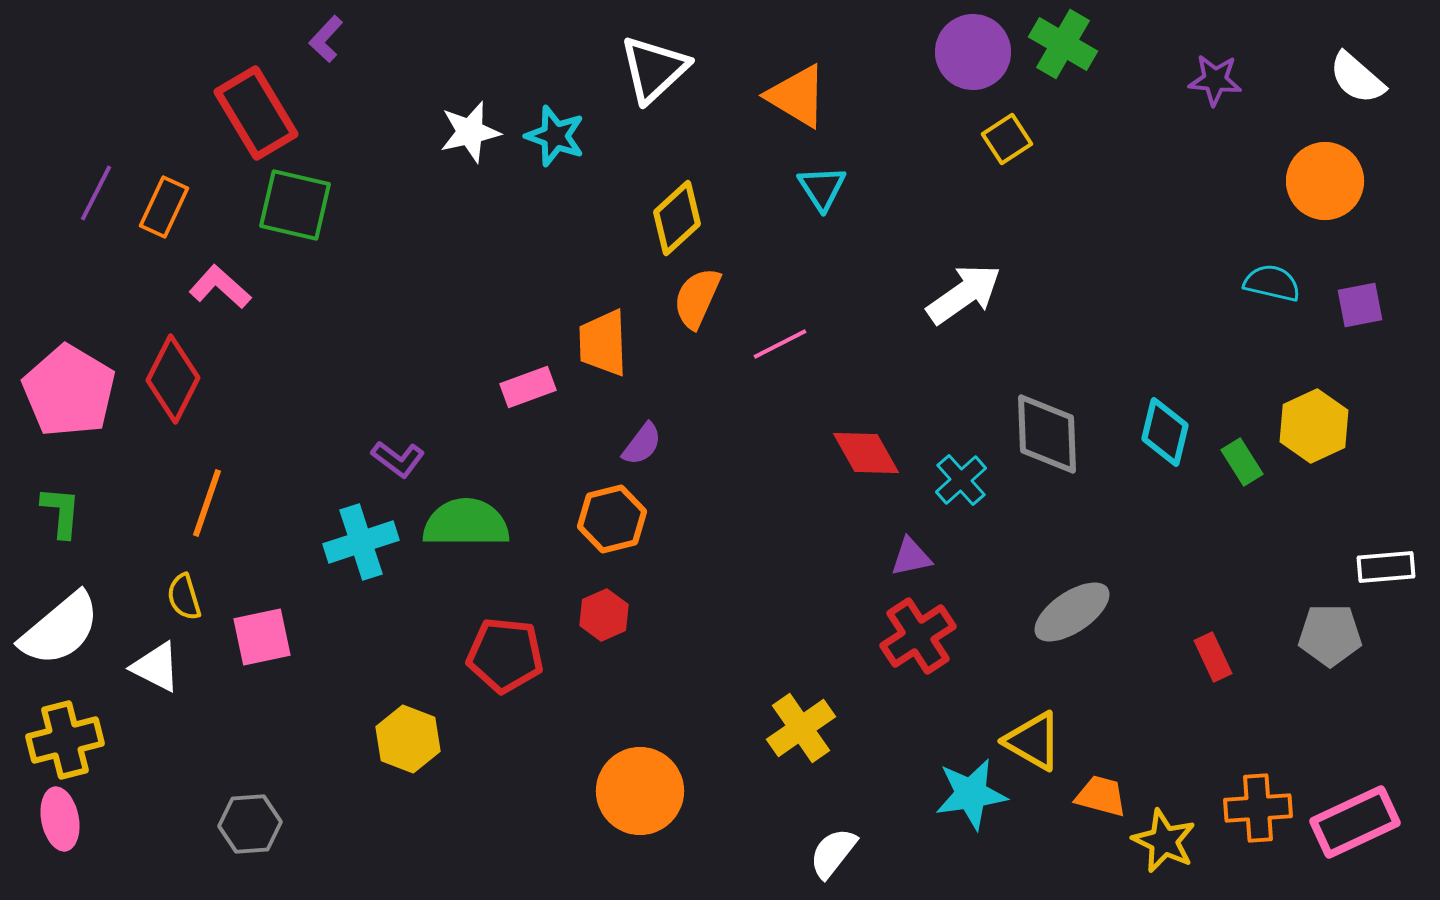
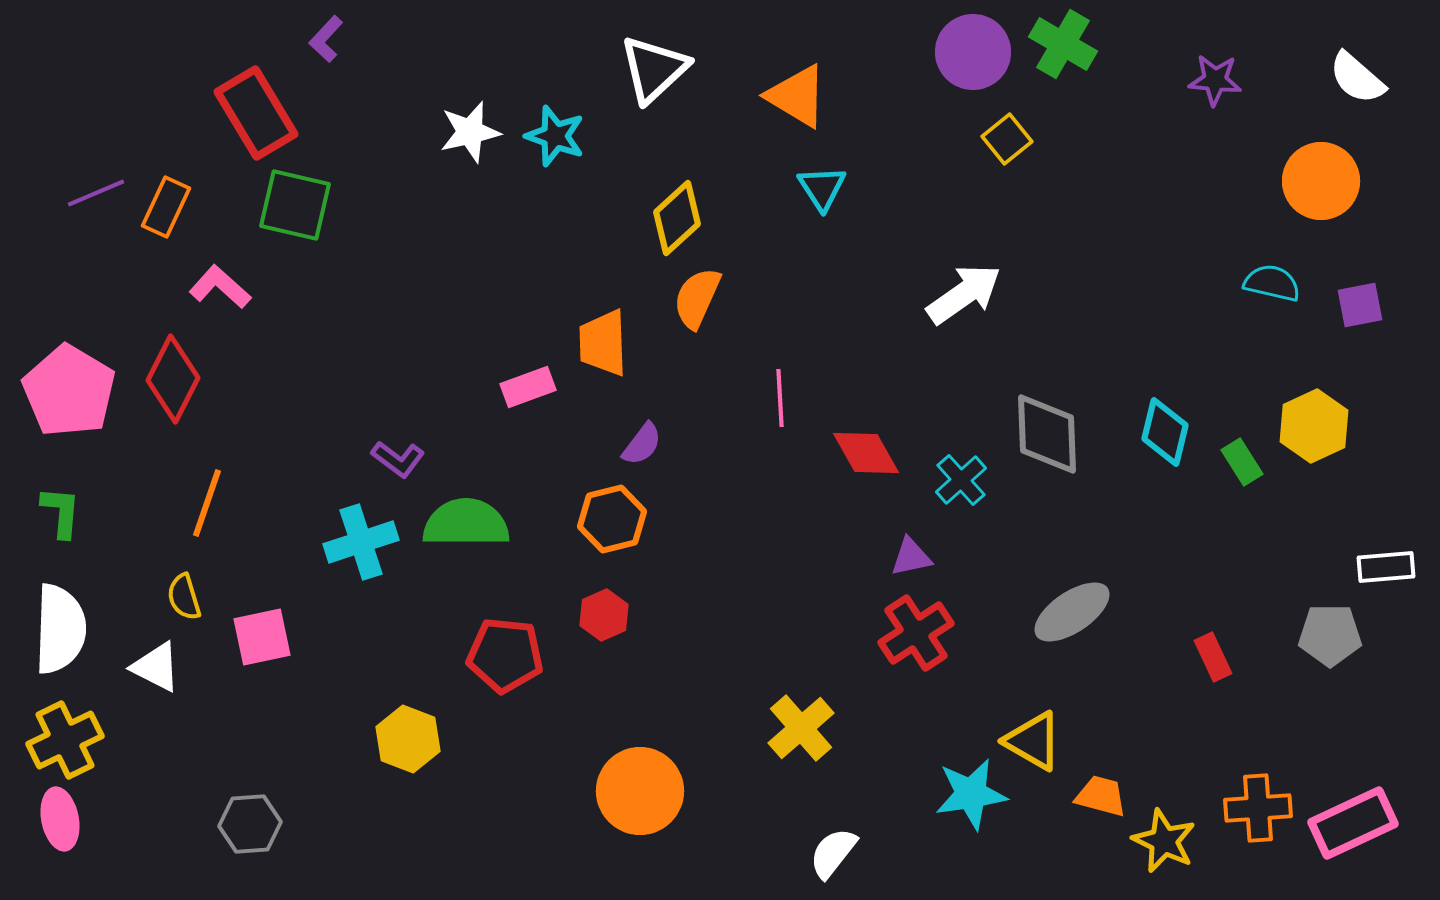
yellow square at (1007, 139): rotated 6 degrees counterclockwise
orange circle at (1325, 181): moved 4 px left
purple line at (96, 193): rotated 40 degrees clockwise
orange rectangle at (164, 207): moved 2 px right
pink line at (780, 344): moved 54 px down; rotated 66 degrees counterclockwise
white semicircle at (60, 629): rotated 48 degrees counterclockwise
red cross at (918, 636): moved 2 px left, 3 px up
yellow cross at (801, 728): rotated 6 degrees counterclockwise
yellow cross at (65, 740): rotated 12 degrees counterclockwise
pink rectangle at (1355, 822): moved 2 px left, 1 px down
